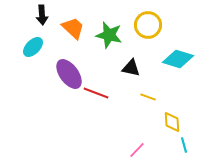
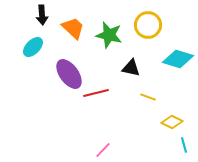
red line: rotated 35 degrees counterclockwise
yellow diamond: rotated 60 degrees counterclockwise
pink line: moved 34 px left
